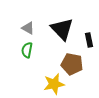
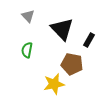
gray triangle: moved 12 px up; rotated 16 degrees clockwise
black rectangle: rotated 40 degrees clockwise
